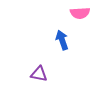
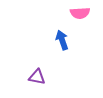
purple triangle: moved 2 px left, 3 px down
